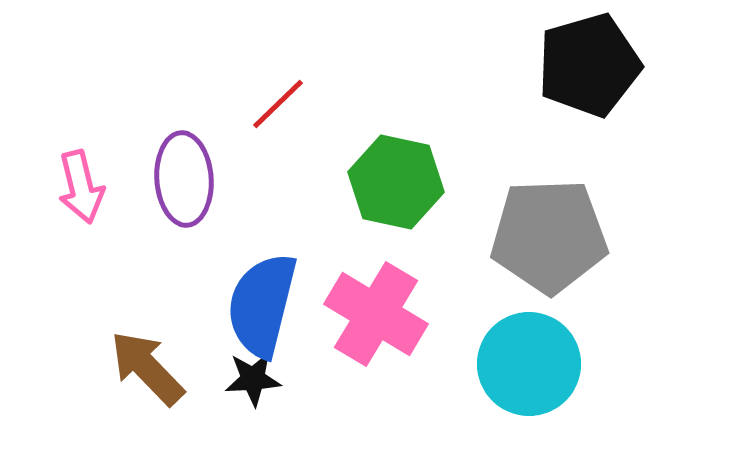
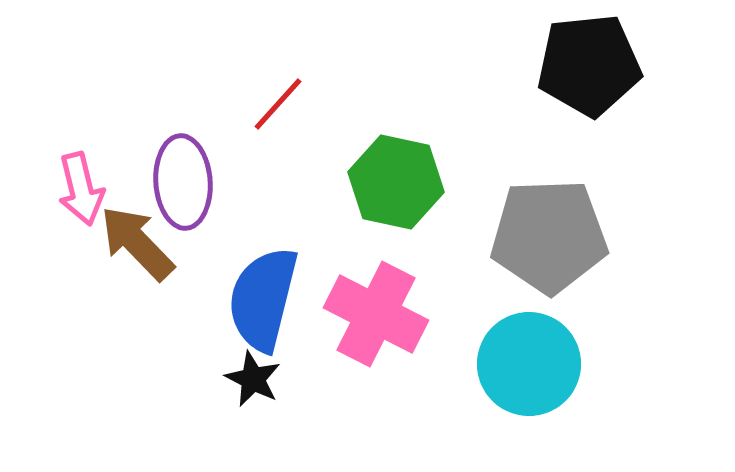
black pentagon: rotated 10 degrees clockwise
red line: rotated 4 degrees counterclockwise
purple ellipse: moved 1 px left, 3 px down
pink arrow: moved 2 px down
blue semicircle: moved 1 px right, 6 px up
pink cross: rotated 4 degrees counterclockwise
brown arrow: moved 10 px left, 125 px up
black star: rotated 30 degrees clockwise
